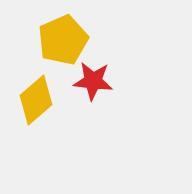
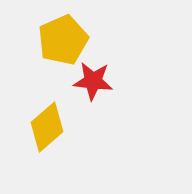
yellow diamond: moved 11 px right, 27 px down
